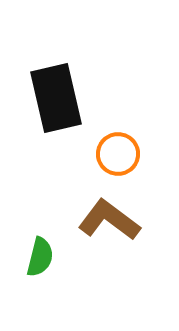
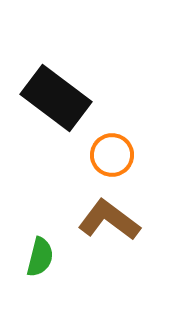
black rectangle: rotated 40 degrees counterclockwise
orange circle: moved 6 px left, 1 px down
